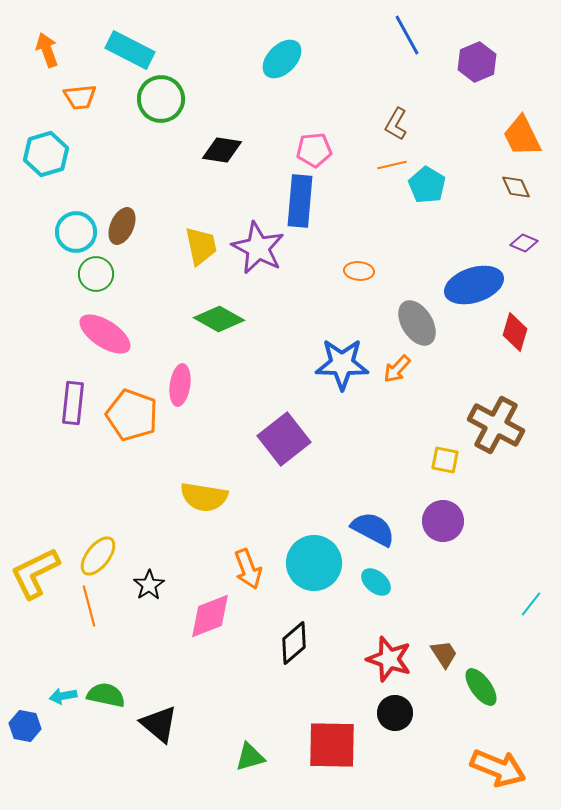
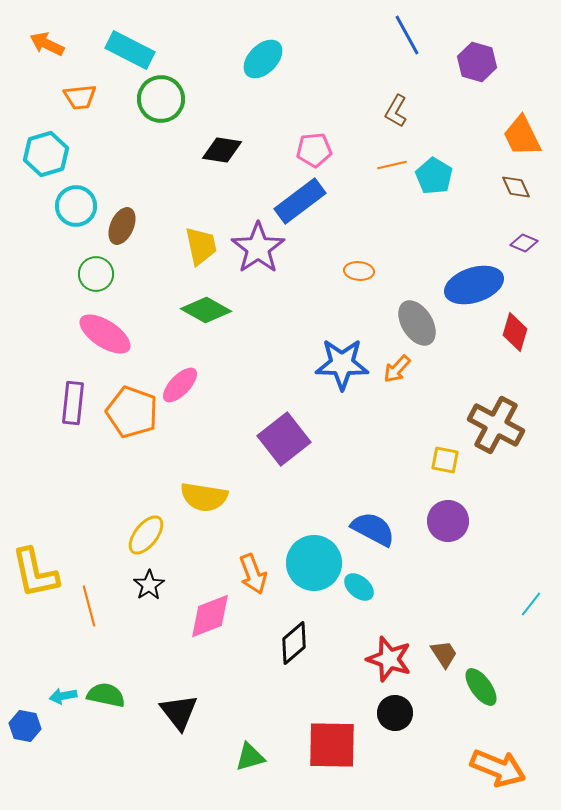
orange arrow at (47, 50): moved 6 px up; rotated 44 degrees counterclockwise
cyan ellipse at (282, 59): moved 19 px left
purple hexagon at (477, 62): rotated 21 degrees counterclockwise
brown L-shape at (396, 124): moved 13 px up
cyan pentagon at (427, 185): moved 7 px right, 9 px up
blue rectangle at (300, 201): rotated 48 degrees clockwise
cyan circle at (76, 232): moved 26 px up
purple star at (258, 248): rotated 10 degrees clockwise
green diamond at (219, 319): moved 13 px left, 9 px up
pink ellipse at (180, 385): rotated 36 degrees clockwise
orange pentagon at (132, 415): moved 3 px up
purple circle at (443, 521): moved 5 px right
yellow ellipse at (98, 556): moved 48 px right, 21 px up
orange arrow at (248, 569): moved 5 px right, 5 px down
yellow L-shape at (35, 573): rotated 76 degrees counterclockwise
cyan ellipse at (376, 582): moved 17 px left, 5 px down
black triangle at (159, 724): moved 20 px right, 12 px up; rotated 12 degrees clockwise
